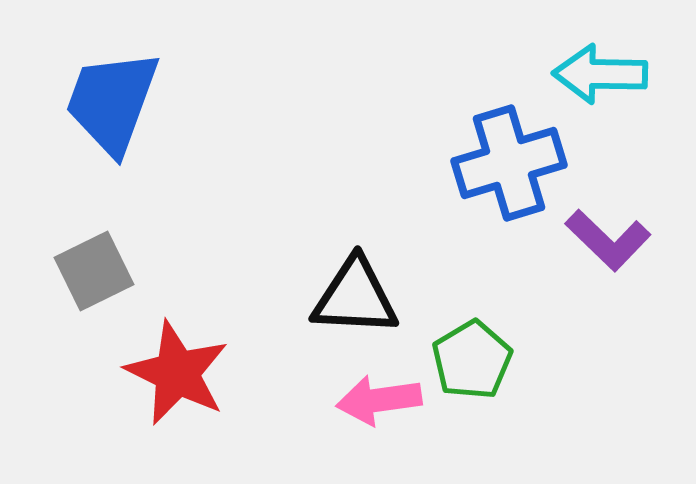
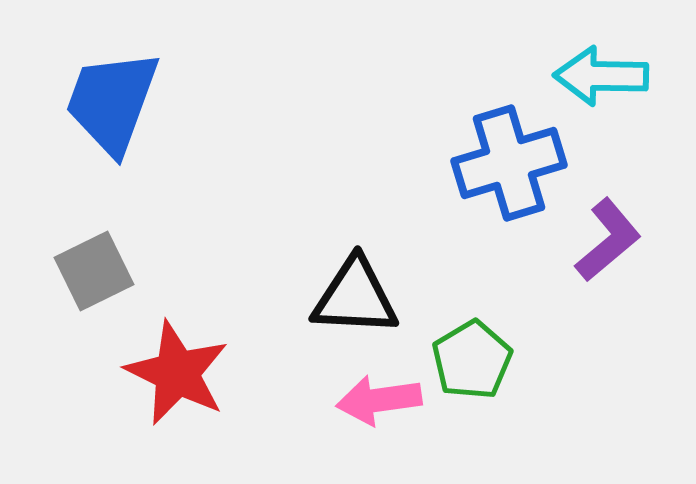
cyan arrow: moved 1 px right, 2 px down
purple L-shape: rotated 84 degrees counterclockwise
